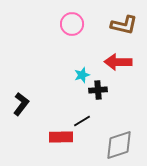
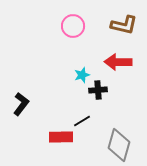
pink circle: moved 1 px right, 2 px down
gray diamond: rotated 56 degrees counterclockwise
